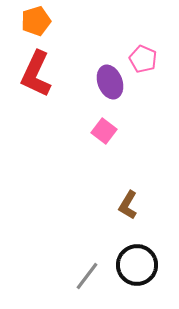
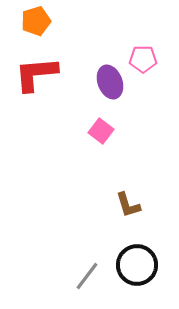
pink pentagon: rotated 24 degrees counterclockwise
red L-shape: rotated 60 degrees clockwise
pink square: moved 3 px left
brown L-shape: rotated 48 degrees counterclockwise
